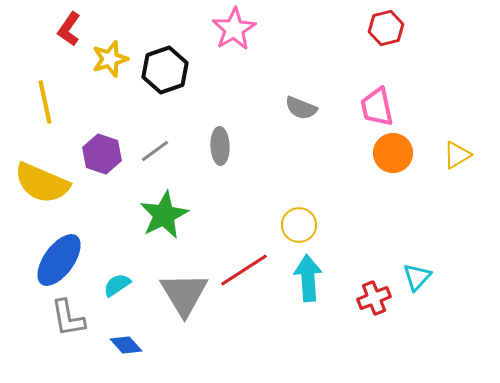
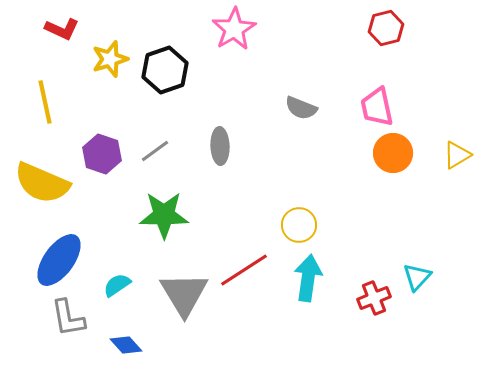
red L-shape: moved 7 px left; rotated 100 degrees counterclockwise
green star: rotated 27 degrees clockwise
cyan arrow: rotated 12 degrees clockwise
